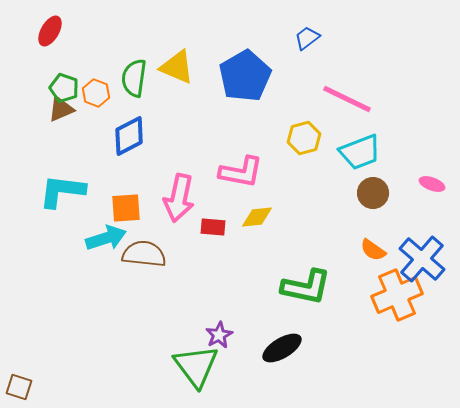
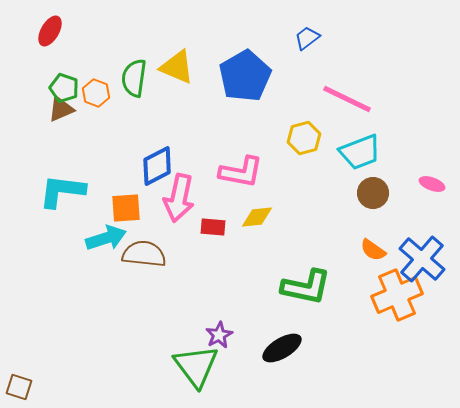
blue diamond: moved 28 px right, 30 px down
